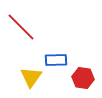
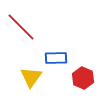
blue rectangle: moved 2 px up
red hexagon: rotated 15 degrees clockwise
